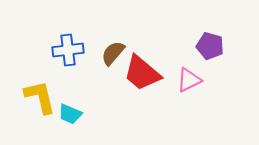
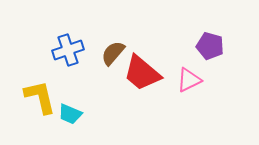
blue cross: rotated 12 degrees counterclockwise
